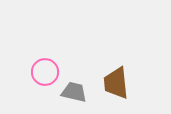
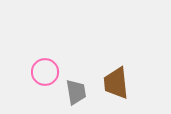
gray trapezoid: moved 2 px right; rotated 68 degrees clockwise
